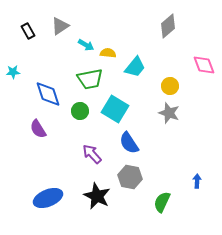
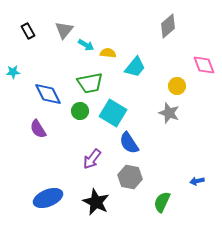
gray triangle: moved 4 px right, 4 px down; rotated 18 degrees counterclockwise
green trapezoid: moved 4 px down
yellow circle: moved 7 px right
blue diamond: rotated 8 degrees counterclockwise
cyan square: moved 2 px left, 4 px down
purple arrow: moved 5 px down; rotated 100 degrees counterclockwise
blue arrow: rotated 104 degrees counterclockwise
black star: moved 1 px left, 6 px down
